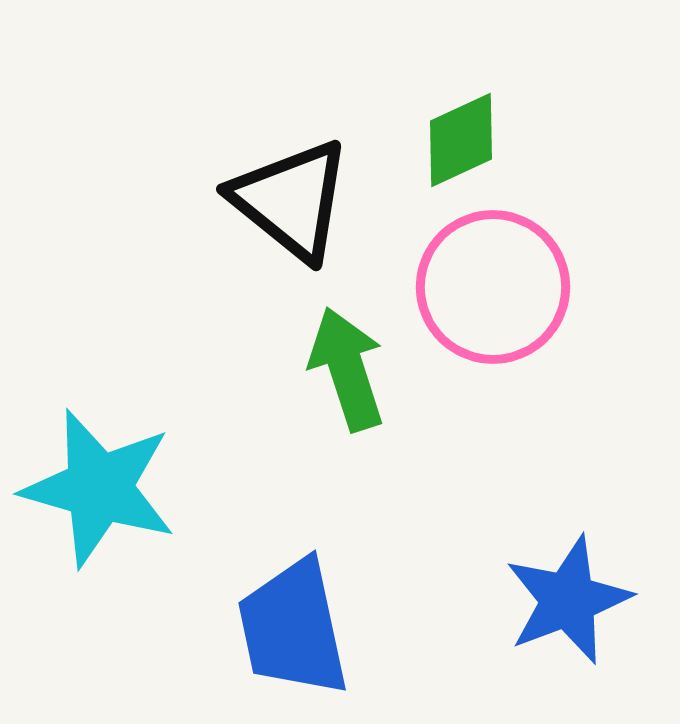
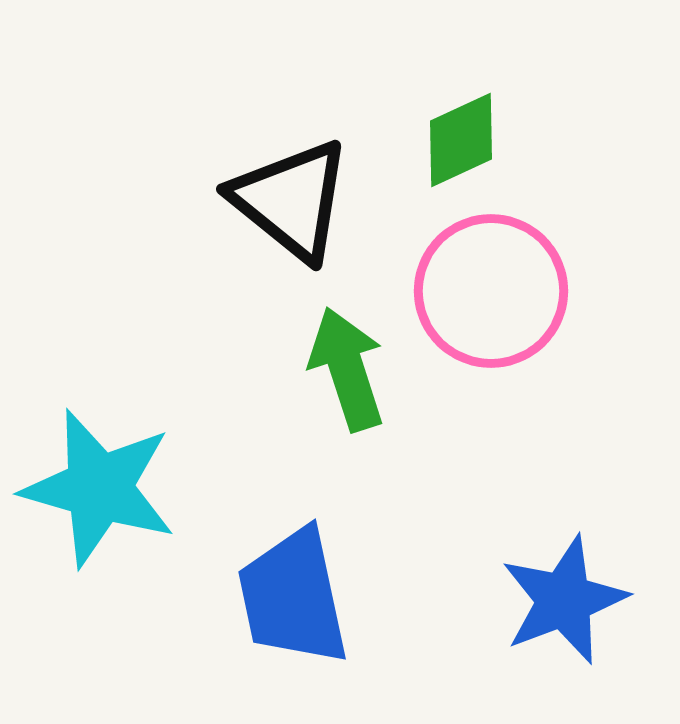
pink circle: moved 2 px left, 4 px down
blue star: moved 4 px left
blue trapezoid: moved 31 px up
